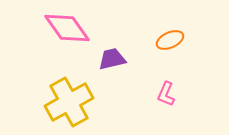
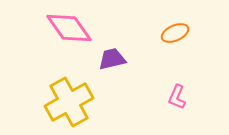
pink diamond: moved 2 px right
orange ellipse: moved 5 px right, 7 px up
pink L-shape: moved 11 px right, 3 px down
